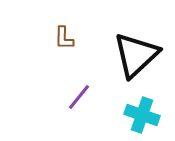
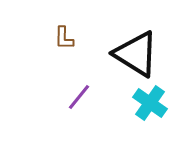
black triangle: moved 1 px up; rotated 45 degrees counterclockwise
cyan cross: moved 8 px right, 12 px up; rotated 16 degrees clockwise
